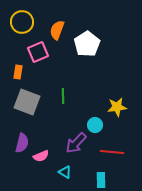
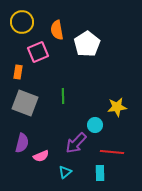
orange semicircle: rotated 30 degrees counterclockwise
gray square: moved 2 px left, 1 px down
cyan triangle: rotated 48 degrees clockwise
cyan rectangle: moved 1 px left, 7 px up
